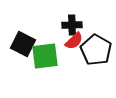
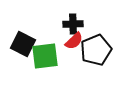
black cross: moved 1 px right, 1 px up
black pentagon: rotated 20 degrees clockwise
